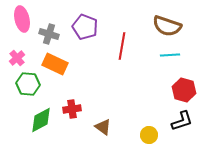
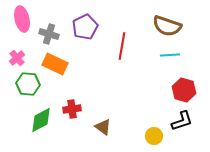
purple pentagon: rotated 25 degrees clockwise
yellow circle: moved 5 px right, 1 px down
